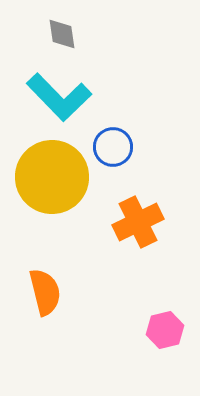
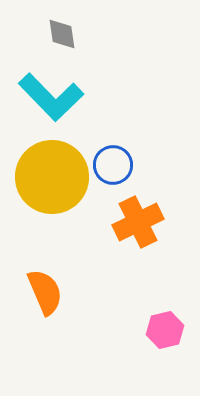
cyan L-shape: moved 8 px left
blue circle: moved 18 px down
orange semicircle: rotated 9 degrees counterclockwise
